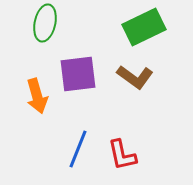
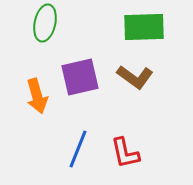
green rectangle: rotated 24 degrees clockwise
purple square: moved 2 px right, 3 px down; rotated 6 degrees counterclockwise
red L-shape: moved 3 px right, 2 px up
